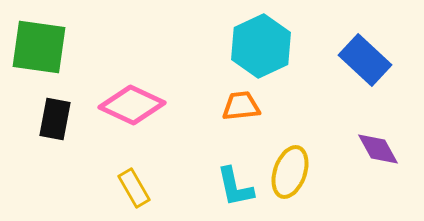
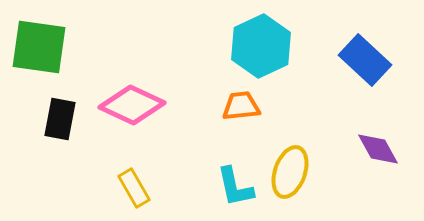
black rectangle: moved 5 px right
